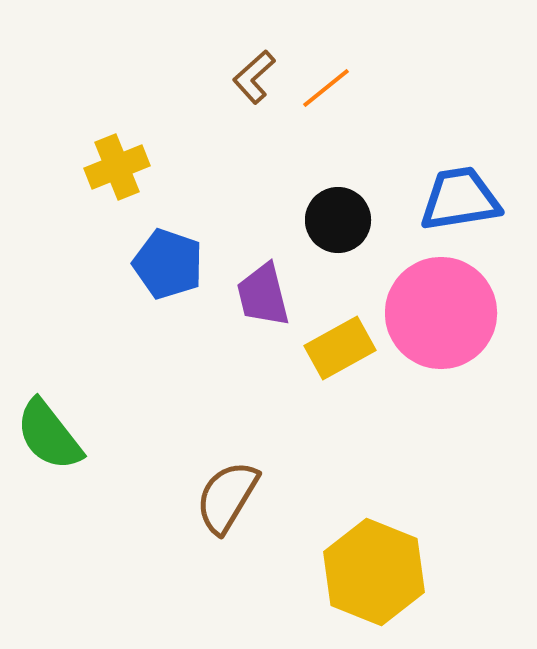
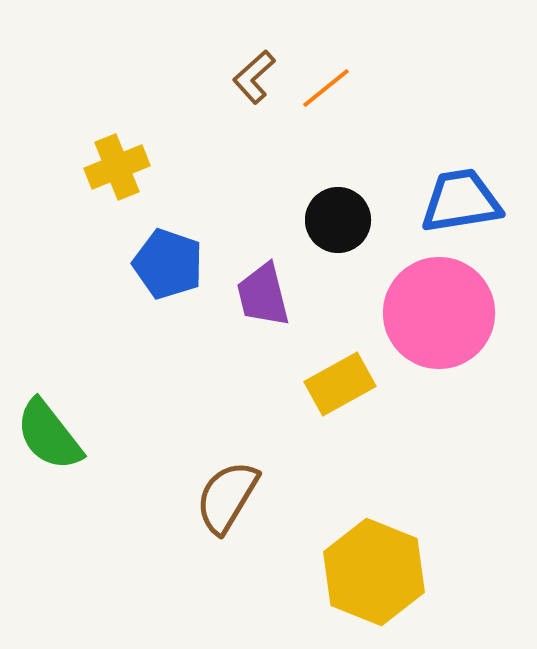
blue trapezoid: moved 1 px right, 2 px down
pink circle: moved 2 px left
yellow rectangle: moved 36 px down
